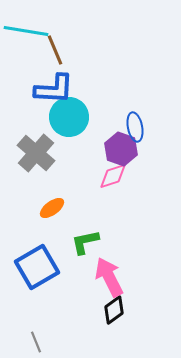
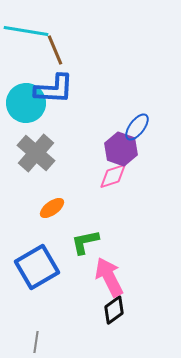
cyan circle: moved 43 px left, 14 px up
blue ellipse: moved 2 px right; rotated 48 degrees clockwise
gray line: rotated 30 degrees clockwise
